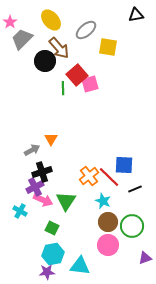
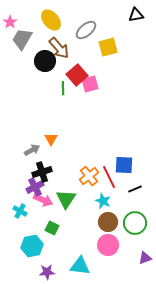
gray trapezoid: rotated 15 degrees counterclockwise
yellow square: rotated 24 degrees counterclockwise
red line: rotated 20 degrees clockwise
green triangle: moved 2 px up
green circle: moved 3 px right, 3 px up
cyan hexagon: moved 21 px left, 8 px up
